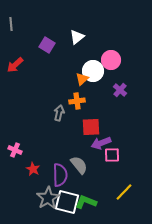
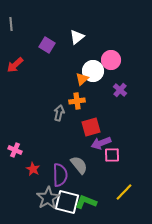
red square: rotated 12 degrees counterclockwise
